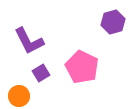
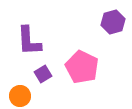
purple L-shape: rotated 24 degrees clockwise
purple square: moved 2 px right, 1 px down
orange circle: moved 1 px right
